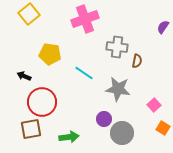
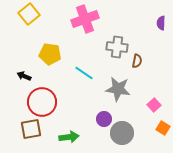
purple semicircle: moved 2 px left, 4 px up; rotated 32 degrees counterclockwise
